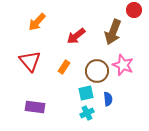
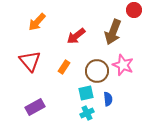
purple rectangle: rotated 36 degrees counterclockwise
